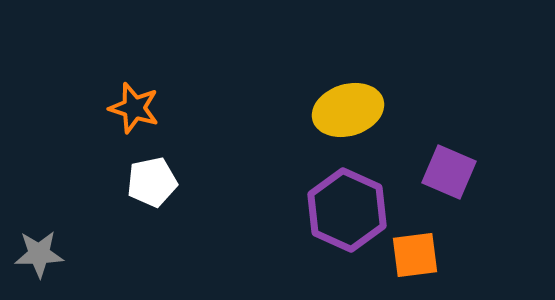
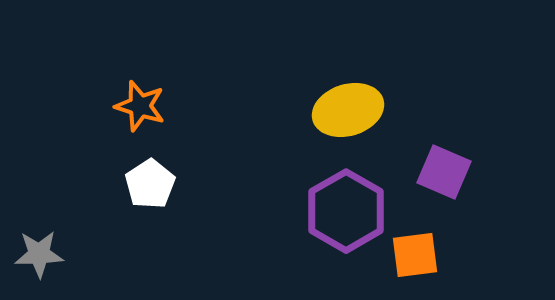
orange star: moved 6 px right, 2 px up
purple square: moved 5 px left
white pentagon: moved 2 px left, 2 px down; rotated 21 degrees counterclockwise
purple hexagon: moved 1 px left, 1 px down; rotated 6 degrees clockwise
